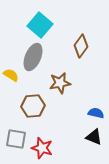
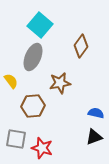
yellow semicircle: moved 6 px down; rotated 21 degrees clockwise
black triangle: rotated 42 degrees counterclockwise
